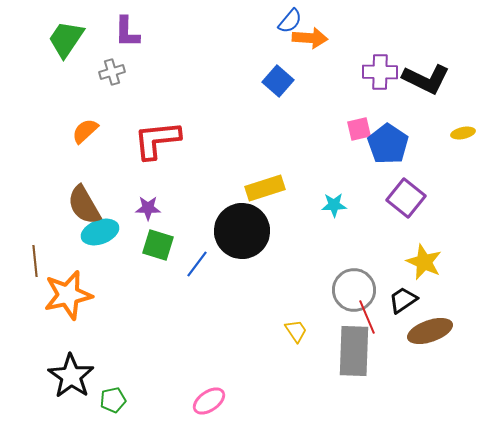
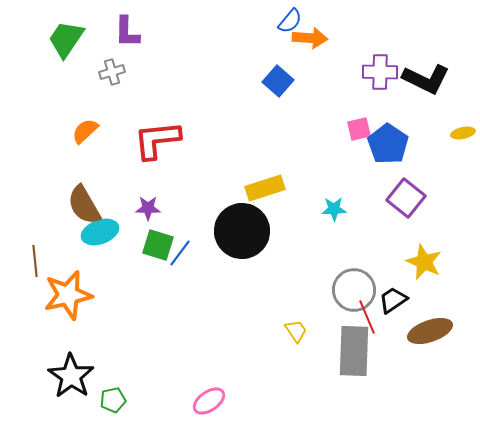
cyan star: moved 4 px down
blue line: moved 17 px left, 11 px up
black trapezoid: moved 10 px left
